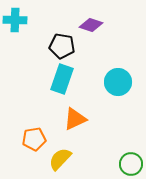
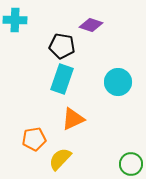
orange triangle: moved 2 px left
